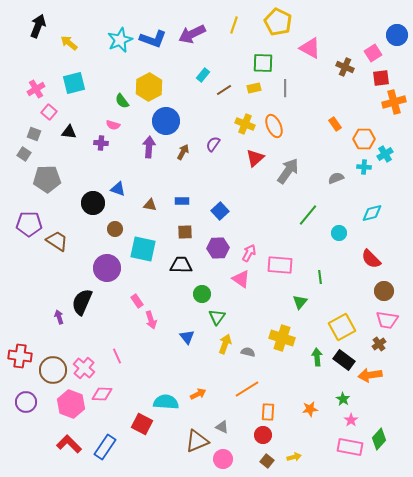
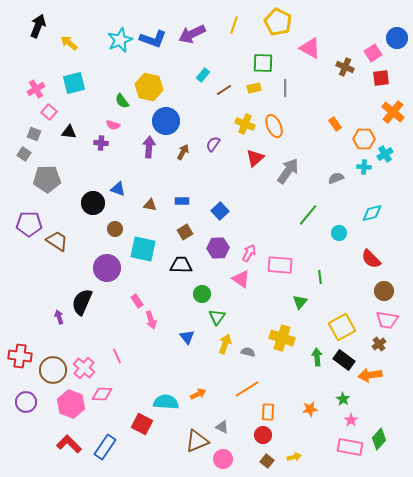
blue circle at (397, 35): moved 3 px down
yellow hexagon at (149, 87): rotated 20 degrees counterclockwise
orange cross at (394, 102): moved 1 px left, 10 px down; rotated 35 degrees counterclockwise
brown square at (185, 232): rotated 28 degrees counterclockwise
